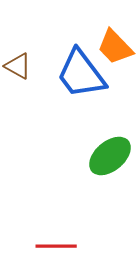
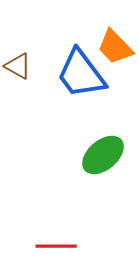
green ellipse: moved 7 px left, 1 px up
